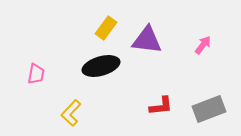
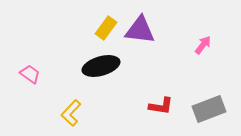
purple triangle: moved 7 px left, 10 px up
pink trapezoid: moved 6 px left; rotated 65 degrees counterclockwise
red L-shape: rotated 15 degrees clockwise
